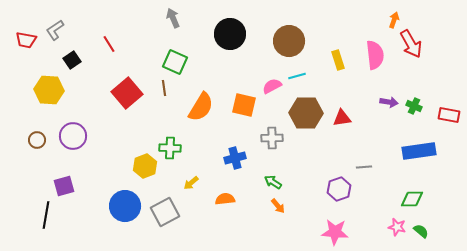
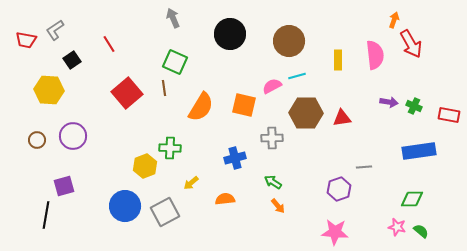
yellow rectangle at (338, 60): rotated 18 degrees clockwise
